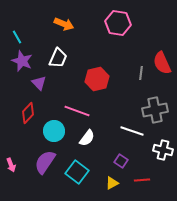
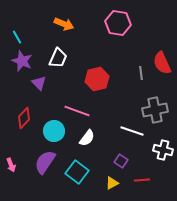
gray line: rotated 16 degrees counterclockwise
red diamond: moved 4 px left, 5 px down
